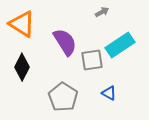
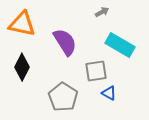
orange triangle: rotated 20 degrees counterclockwise
cyan rectangle: rotated 64 degrees clockwise
gray square: moved 4 px right, 11 px down
